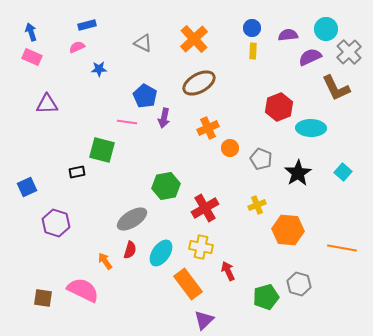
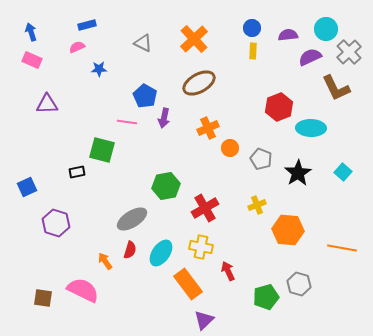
pink rectangle at (32, 57): moved 3 px down
